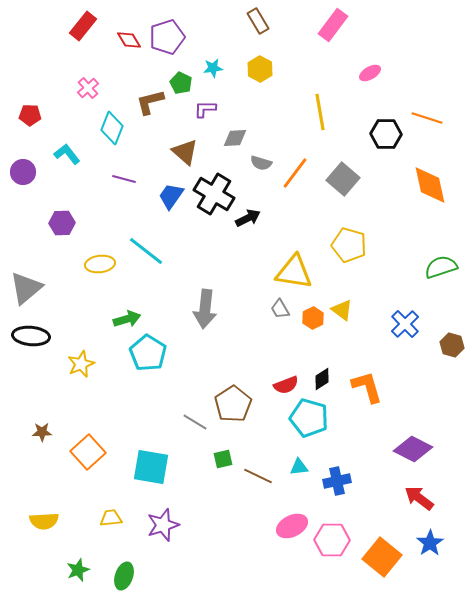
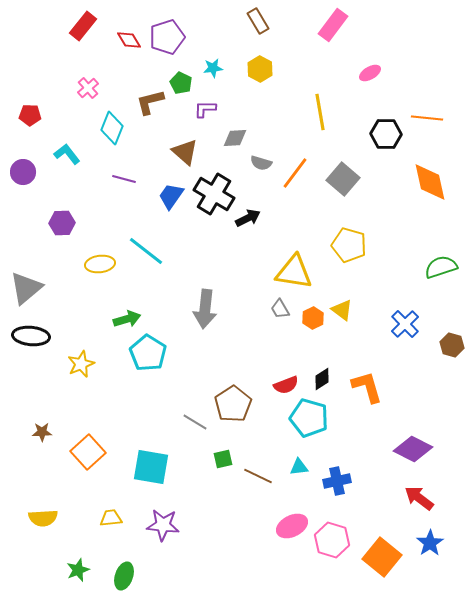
orange line at (427, 118): rotated 12 degrees counterclockwise
orange diamond at (430, 185): moved 3 px up
yellow semicircle at (44, 521): moved 1 px left, 3 px up
purple star at (163, 525): rotated 24 degrees clockwise
pink hexagon at (332, 540): rotated 16 degrees clockwise
